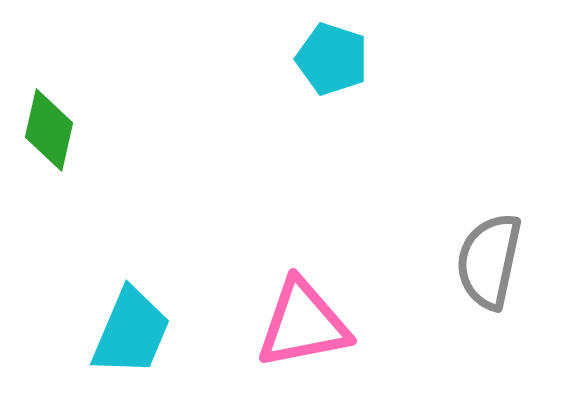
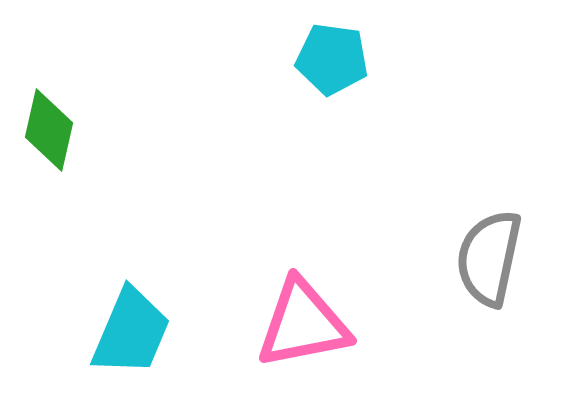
cyan pentagon: rotated 10 degrees counterclockwise
gray semicircle: moved 3 px up
